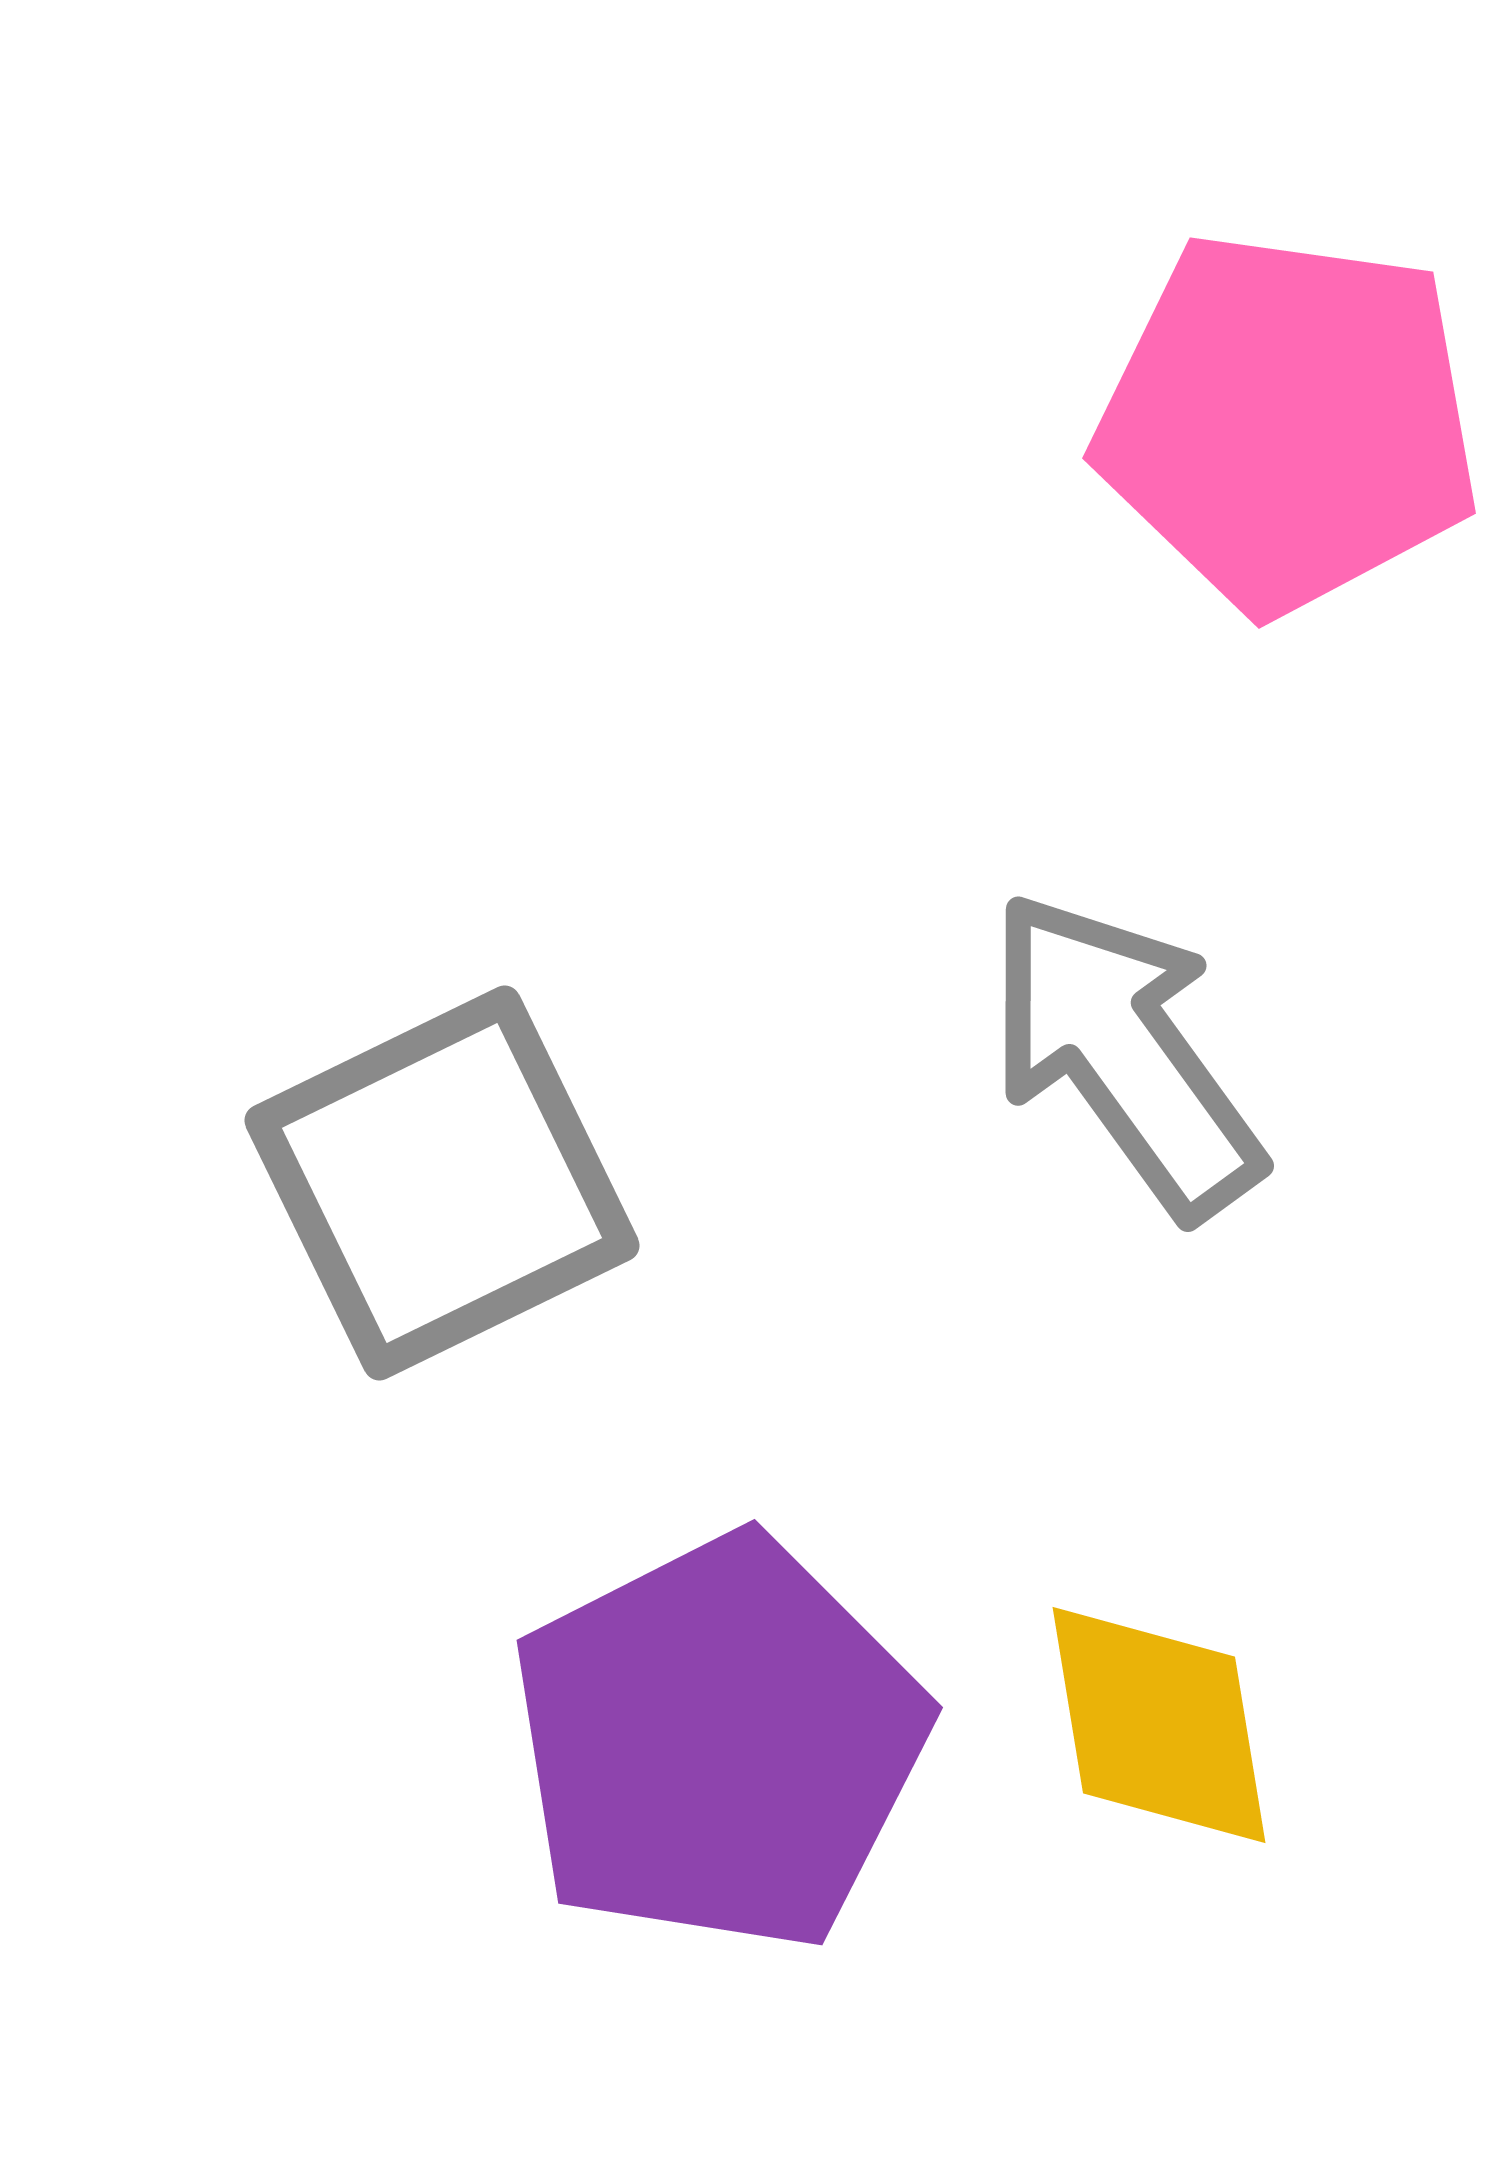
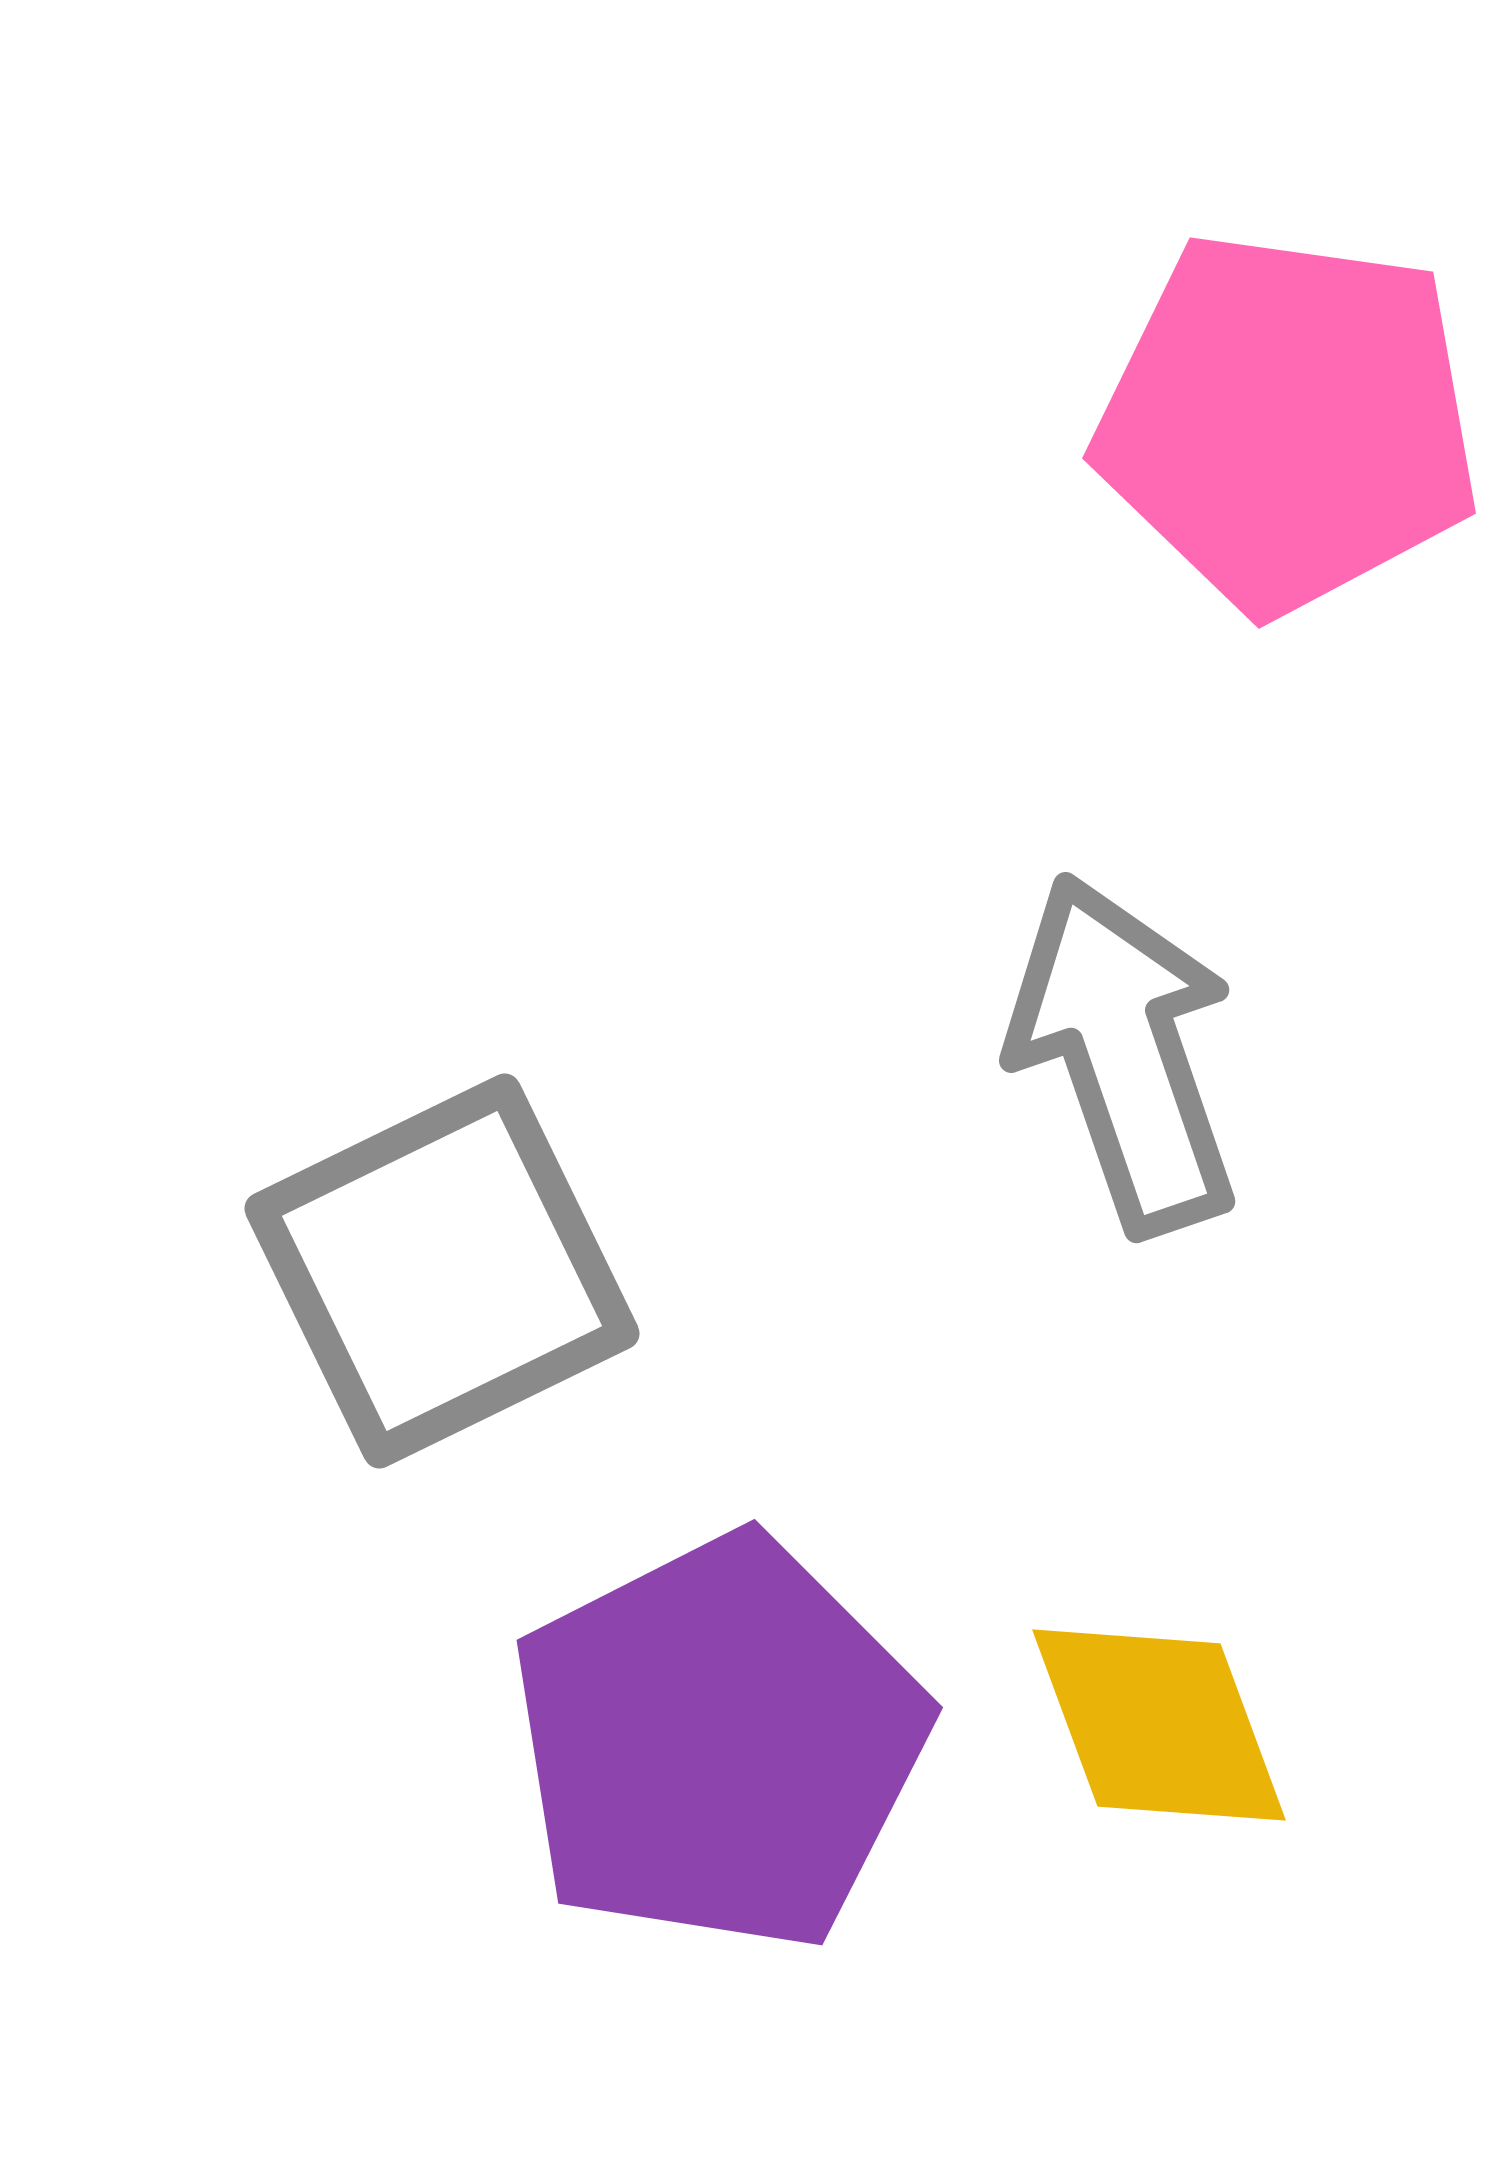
gray arrow: rotated 17 degrees clockwise
gray square: moved 88 px down
yellow diamond: rotated 11 degrees counterclockwise
